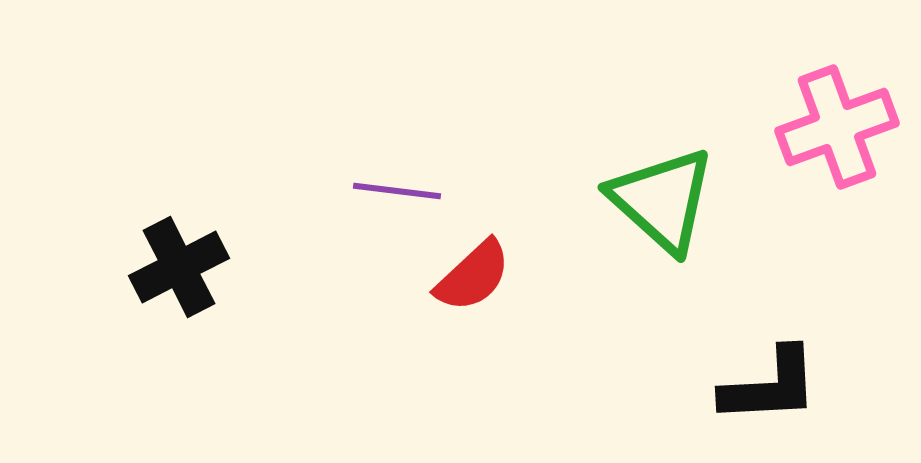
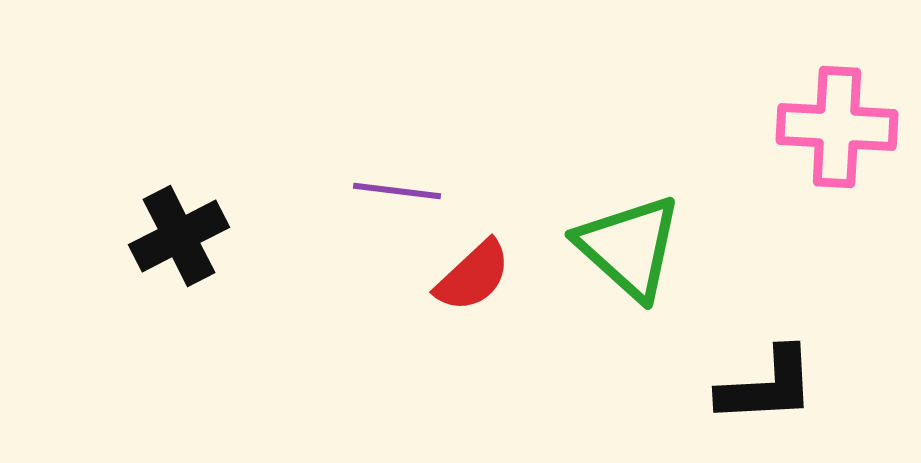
pink cross: rotated 23 degrees clockwise
green triangle: moved 33 px left, 47 px down
black cross: moved 31 px up
black L-shape: moved 3 px left
